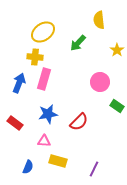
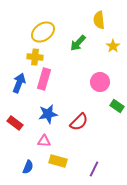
yellow star: moved 4 px left, 4 px up
